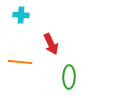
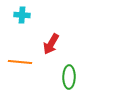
cyan cross: moved 1 px right
red arrow: rotated 55 degrees clockwise
